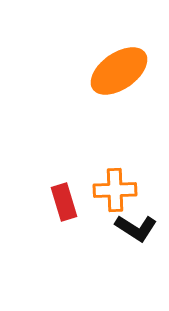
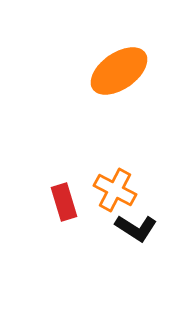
orange cross: rotated 30 degrees clockwise
